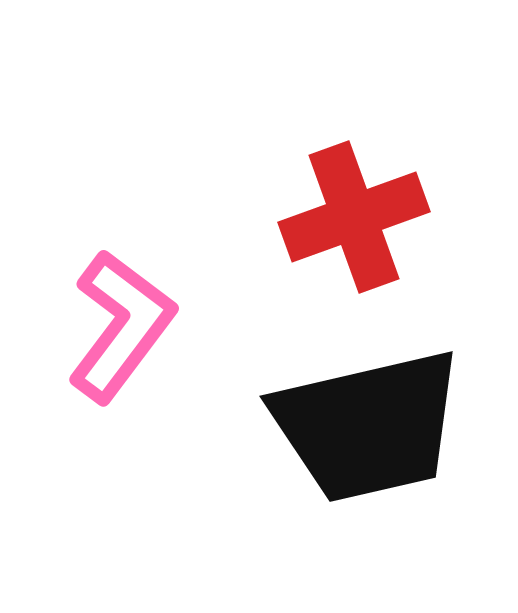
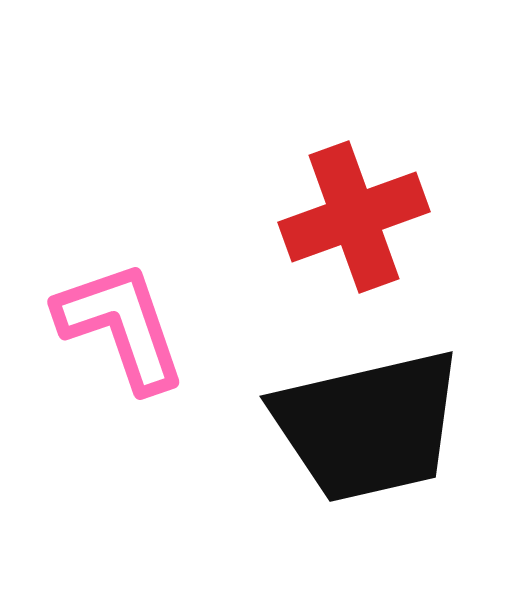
pink L-shape: rotated 56 degrees counterclockwise
